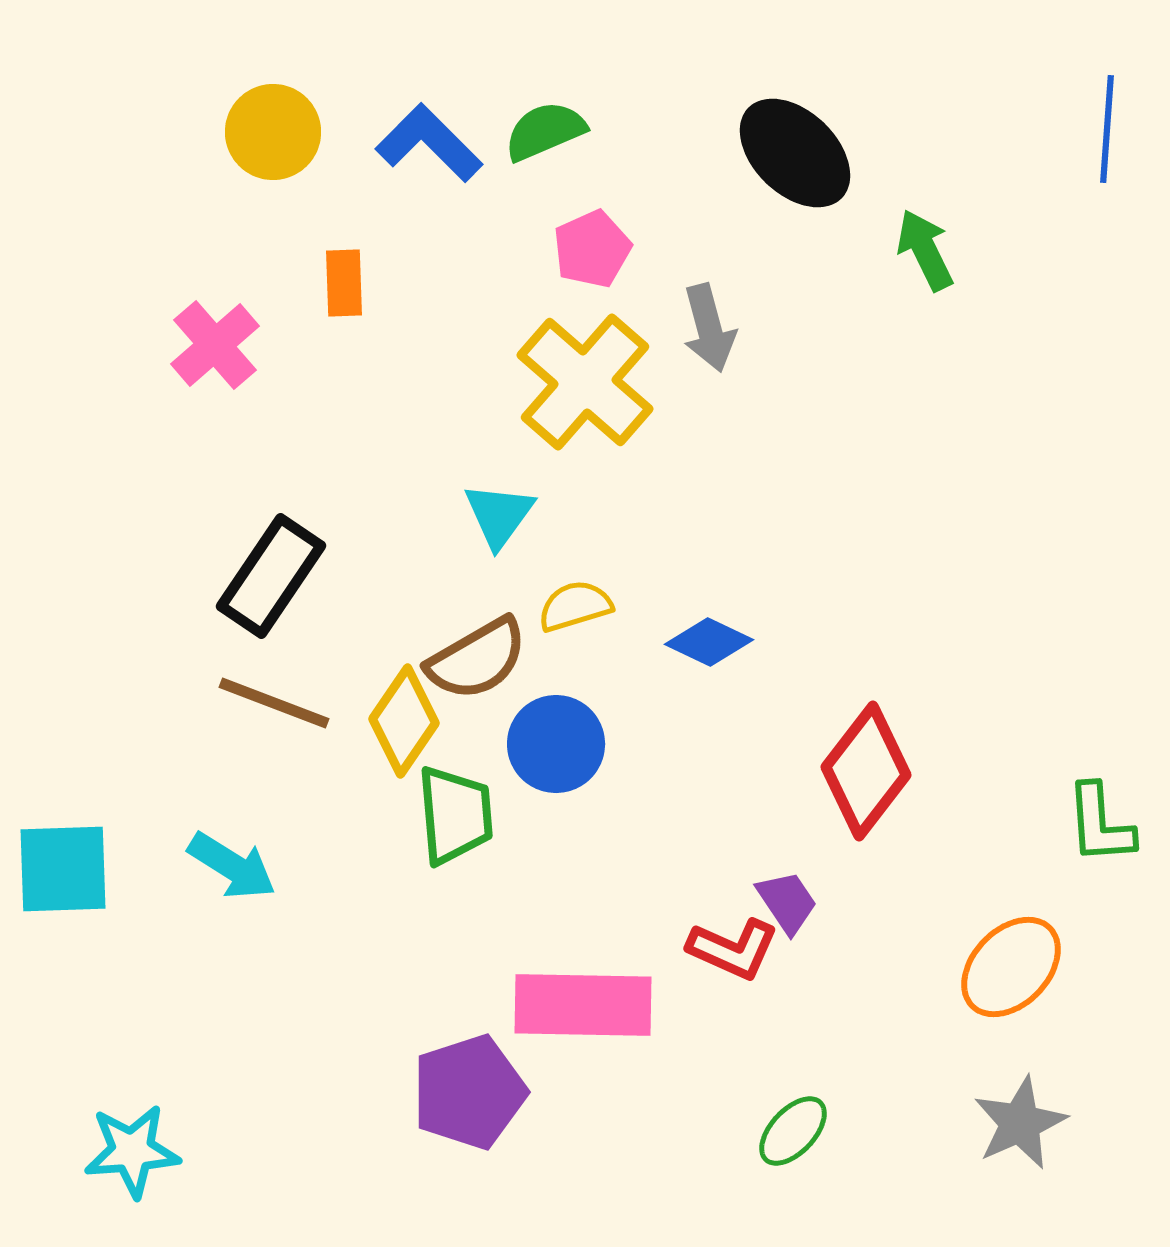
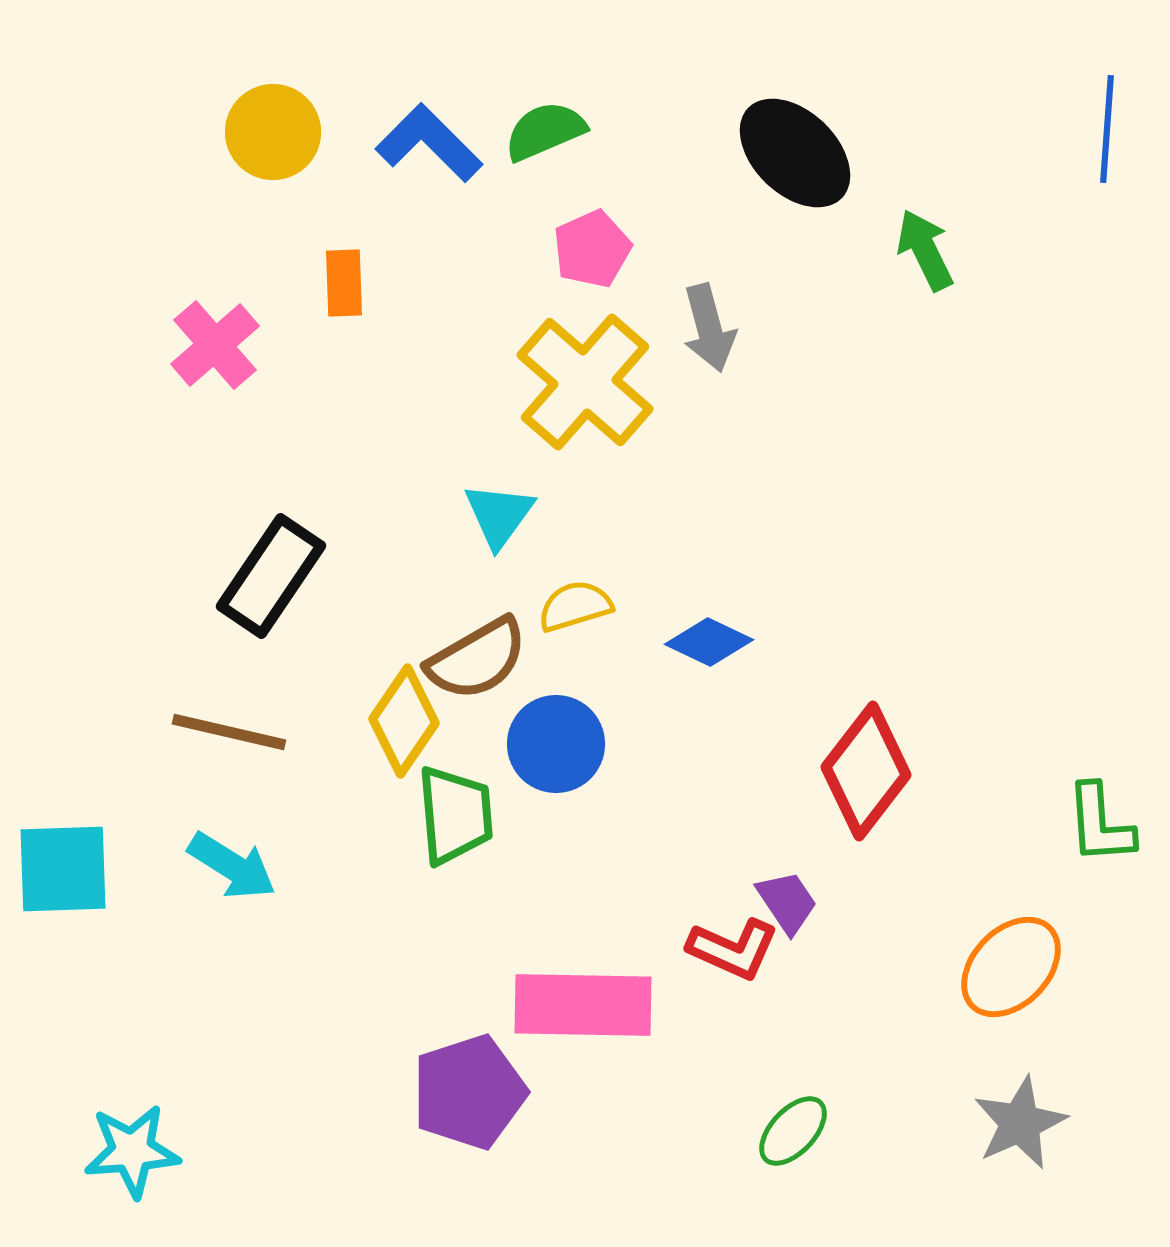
brown line: moved 45 px left, 29 px down; rotated 8 degrees counterclockwise
